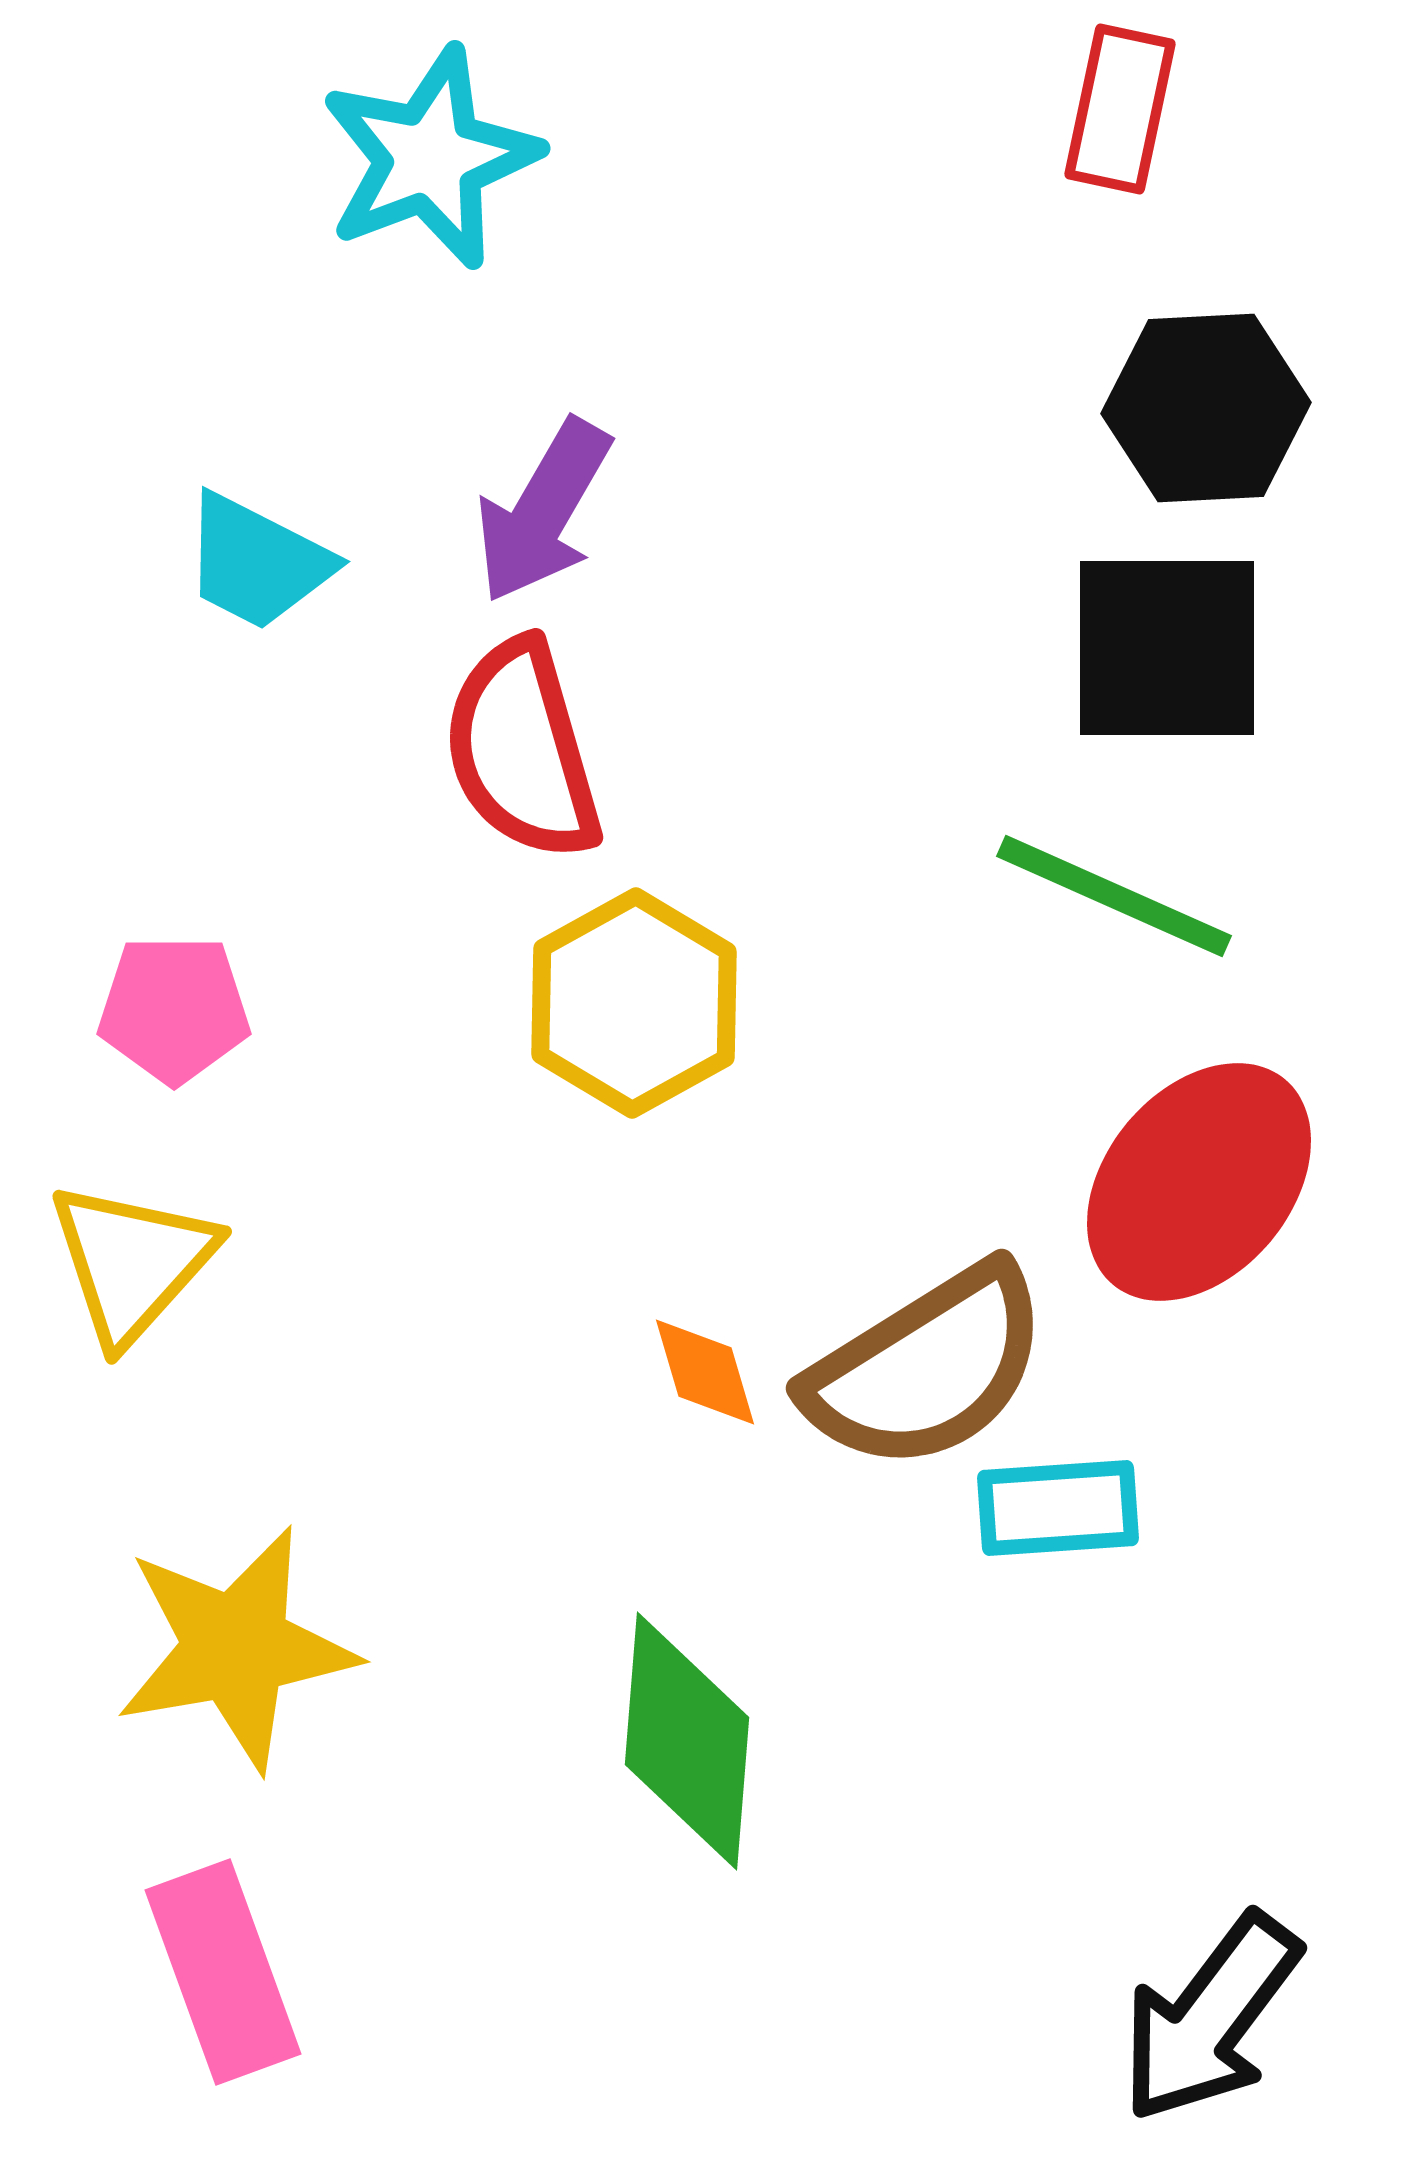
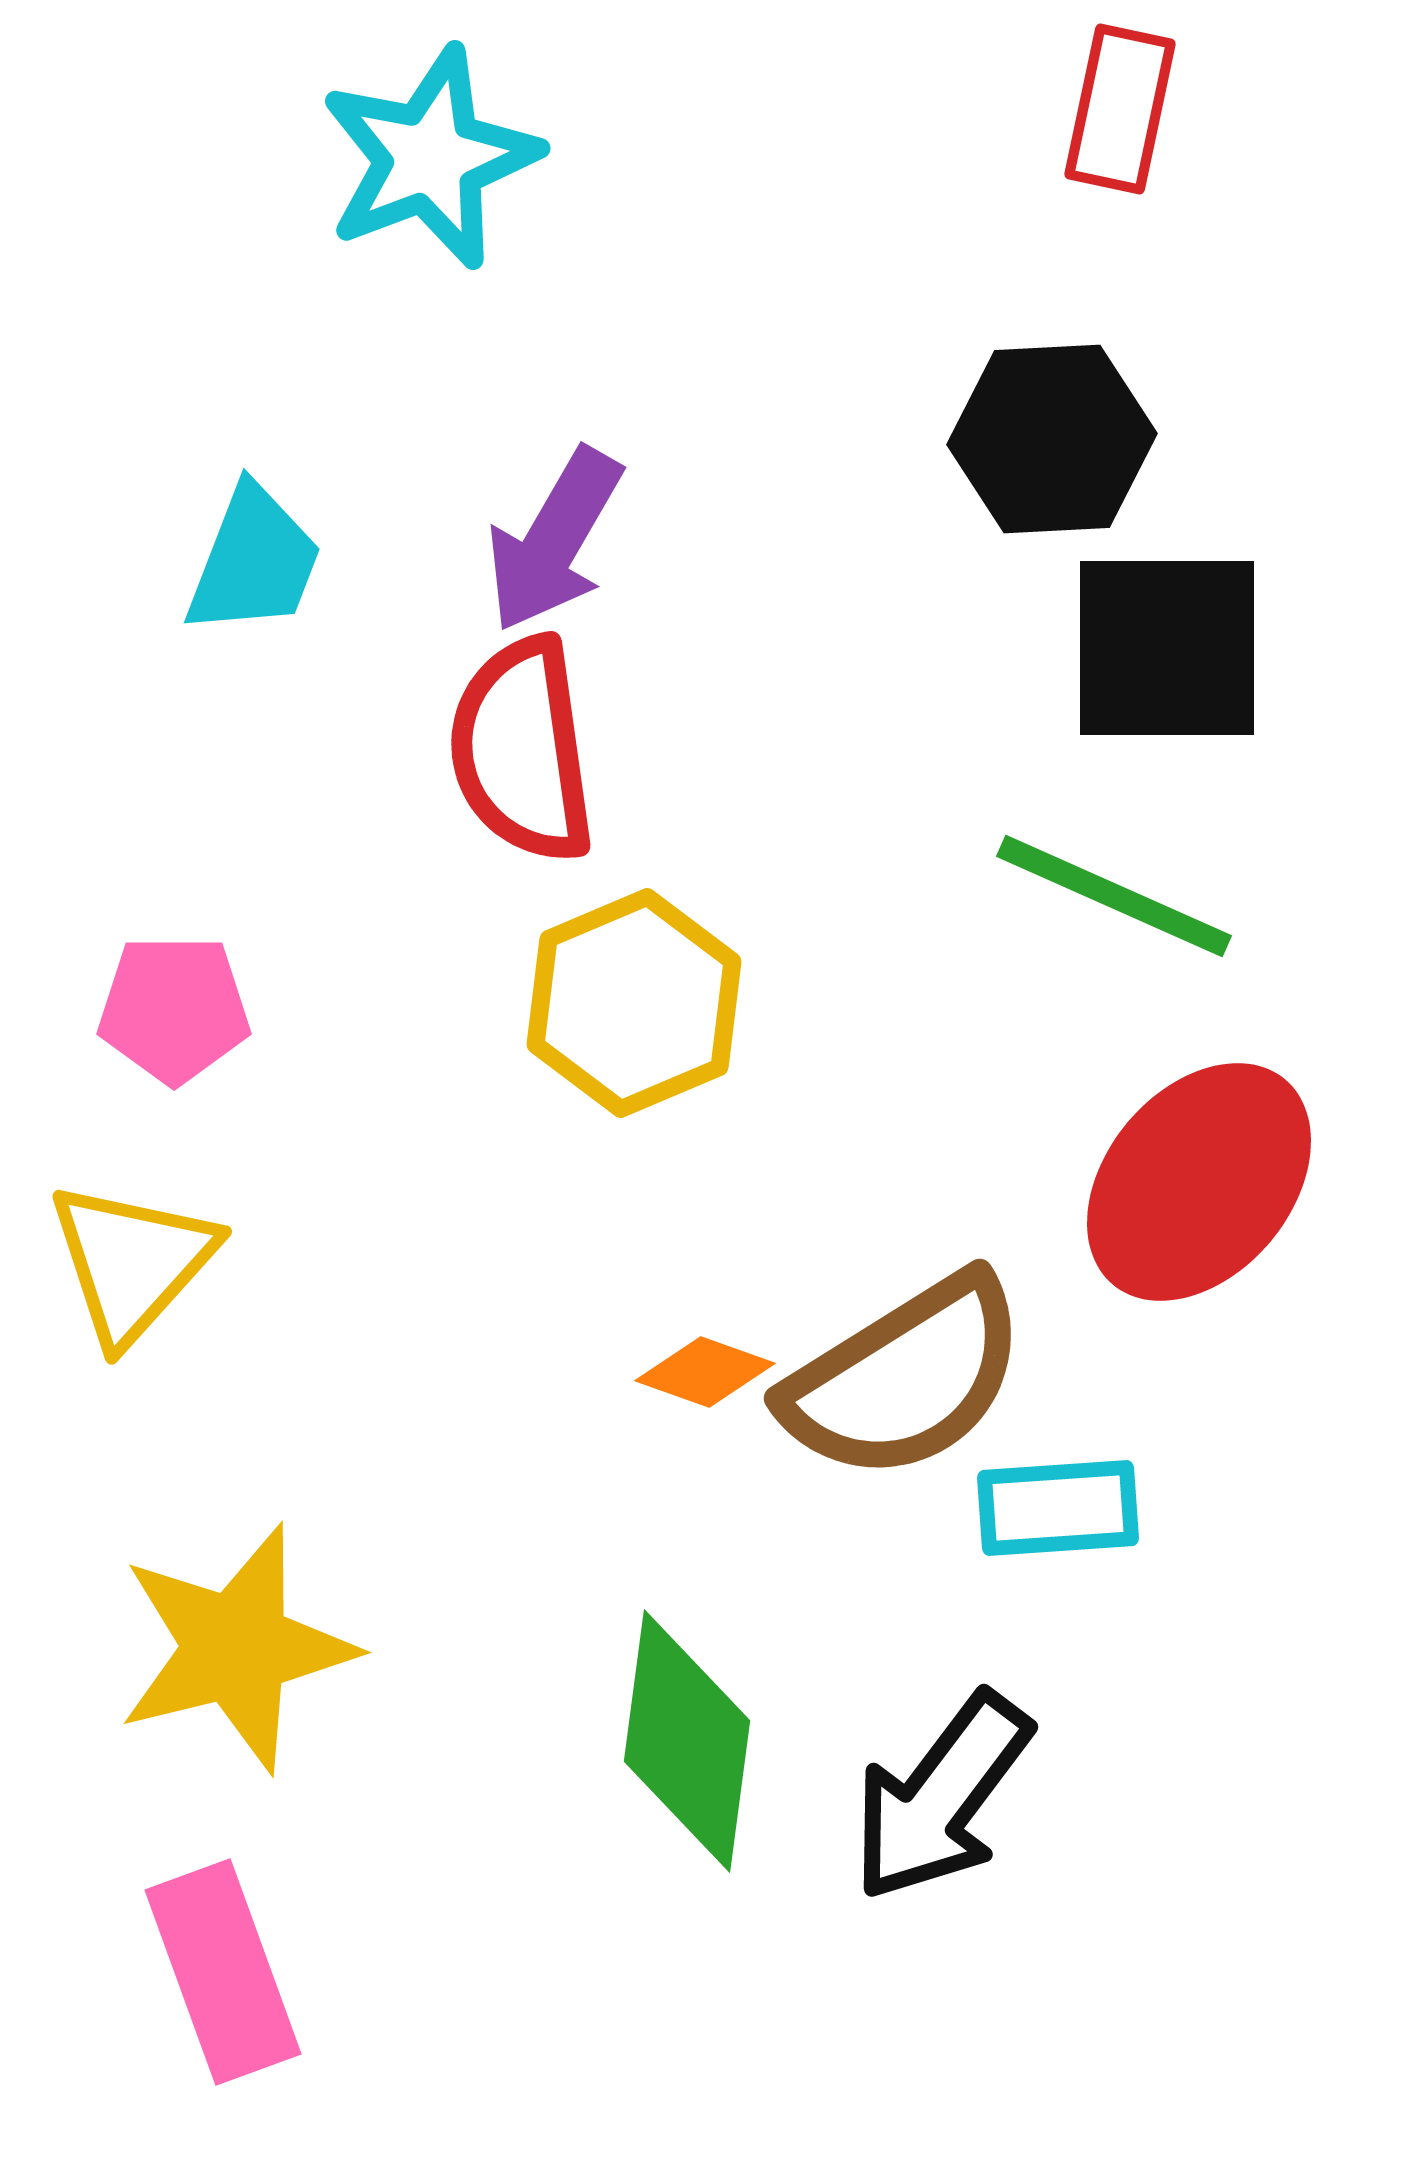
black hexagon: moved 154 px left, 31 px down
purple arrow: moved 11 px right, 29 px down
cyan trapezoid: moved 3 px left, 1 px up; rotated 96 degrees counterclockwise
red semicircle: rotated 8 degrees clockwise
yellow hexagon: rotated 6 degrees clockwise
brown semicircle: moved 22 px left, 10 px down
orange diamond: rotated 54 degrees counterclockwise
yellow star: rotated 4 degrees counterclockwise
green diamond: rotated 3 degrees clockwise
black arrow: moved 269 px left, 221 px up
